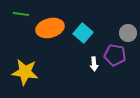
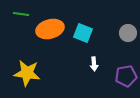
orange ellipse: moved 1 px down
cyan square: rotated 18 degrees counterclockwise
purple pentagon: moved 11 px right, 21 px down; rotated 20 degrees counterclockwise
yellow star: moved 2 px right, 1 px down
